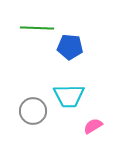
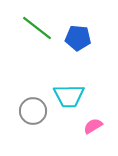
green line: rotated 36 degrees clockwise
blue pentagon: moved 8 px right, 9 px up
